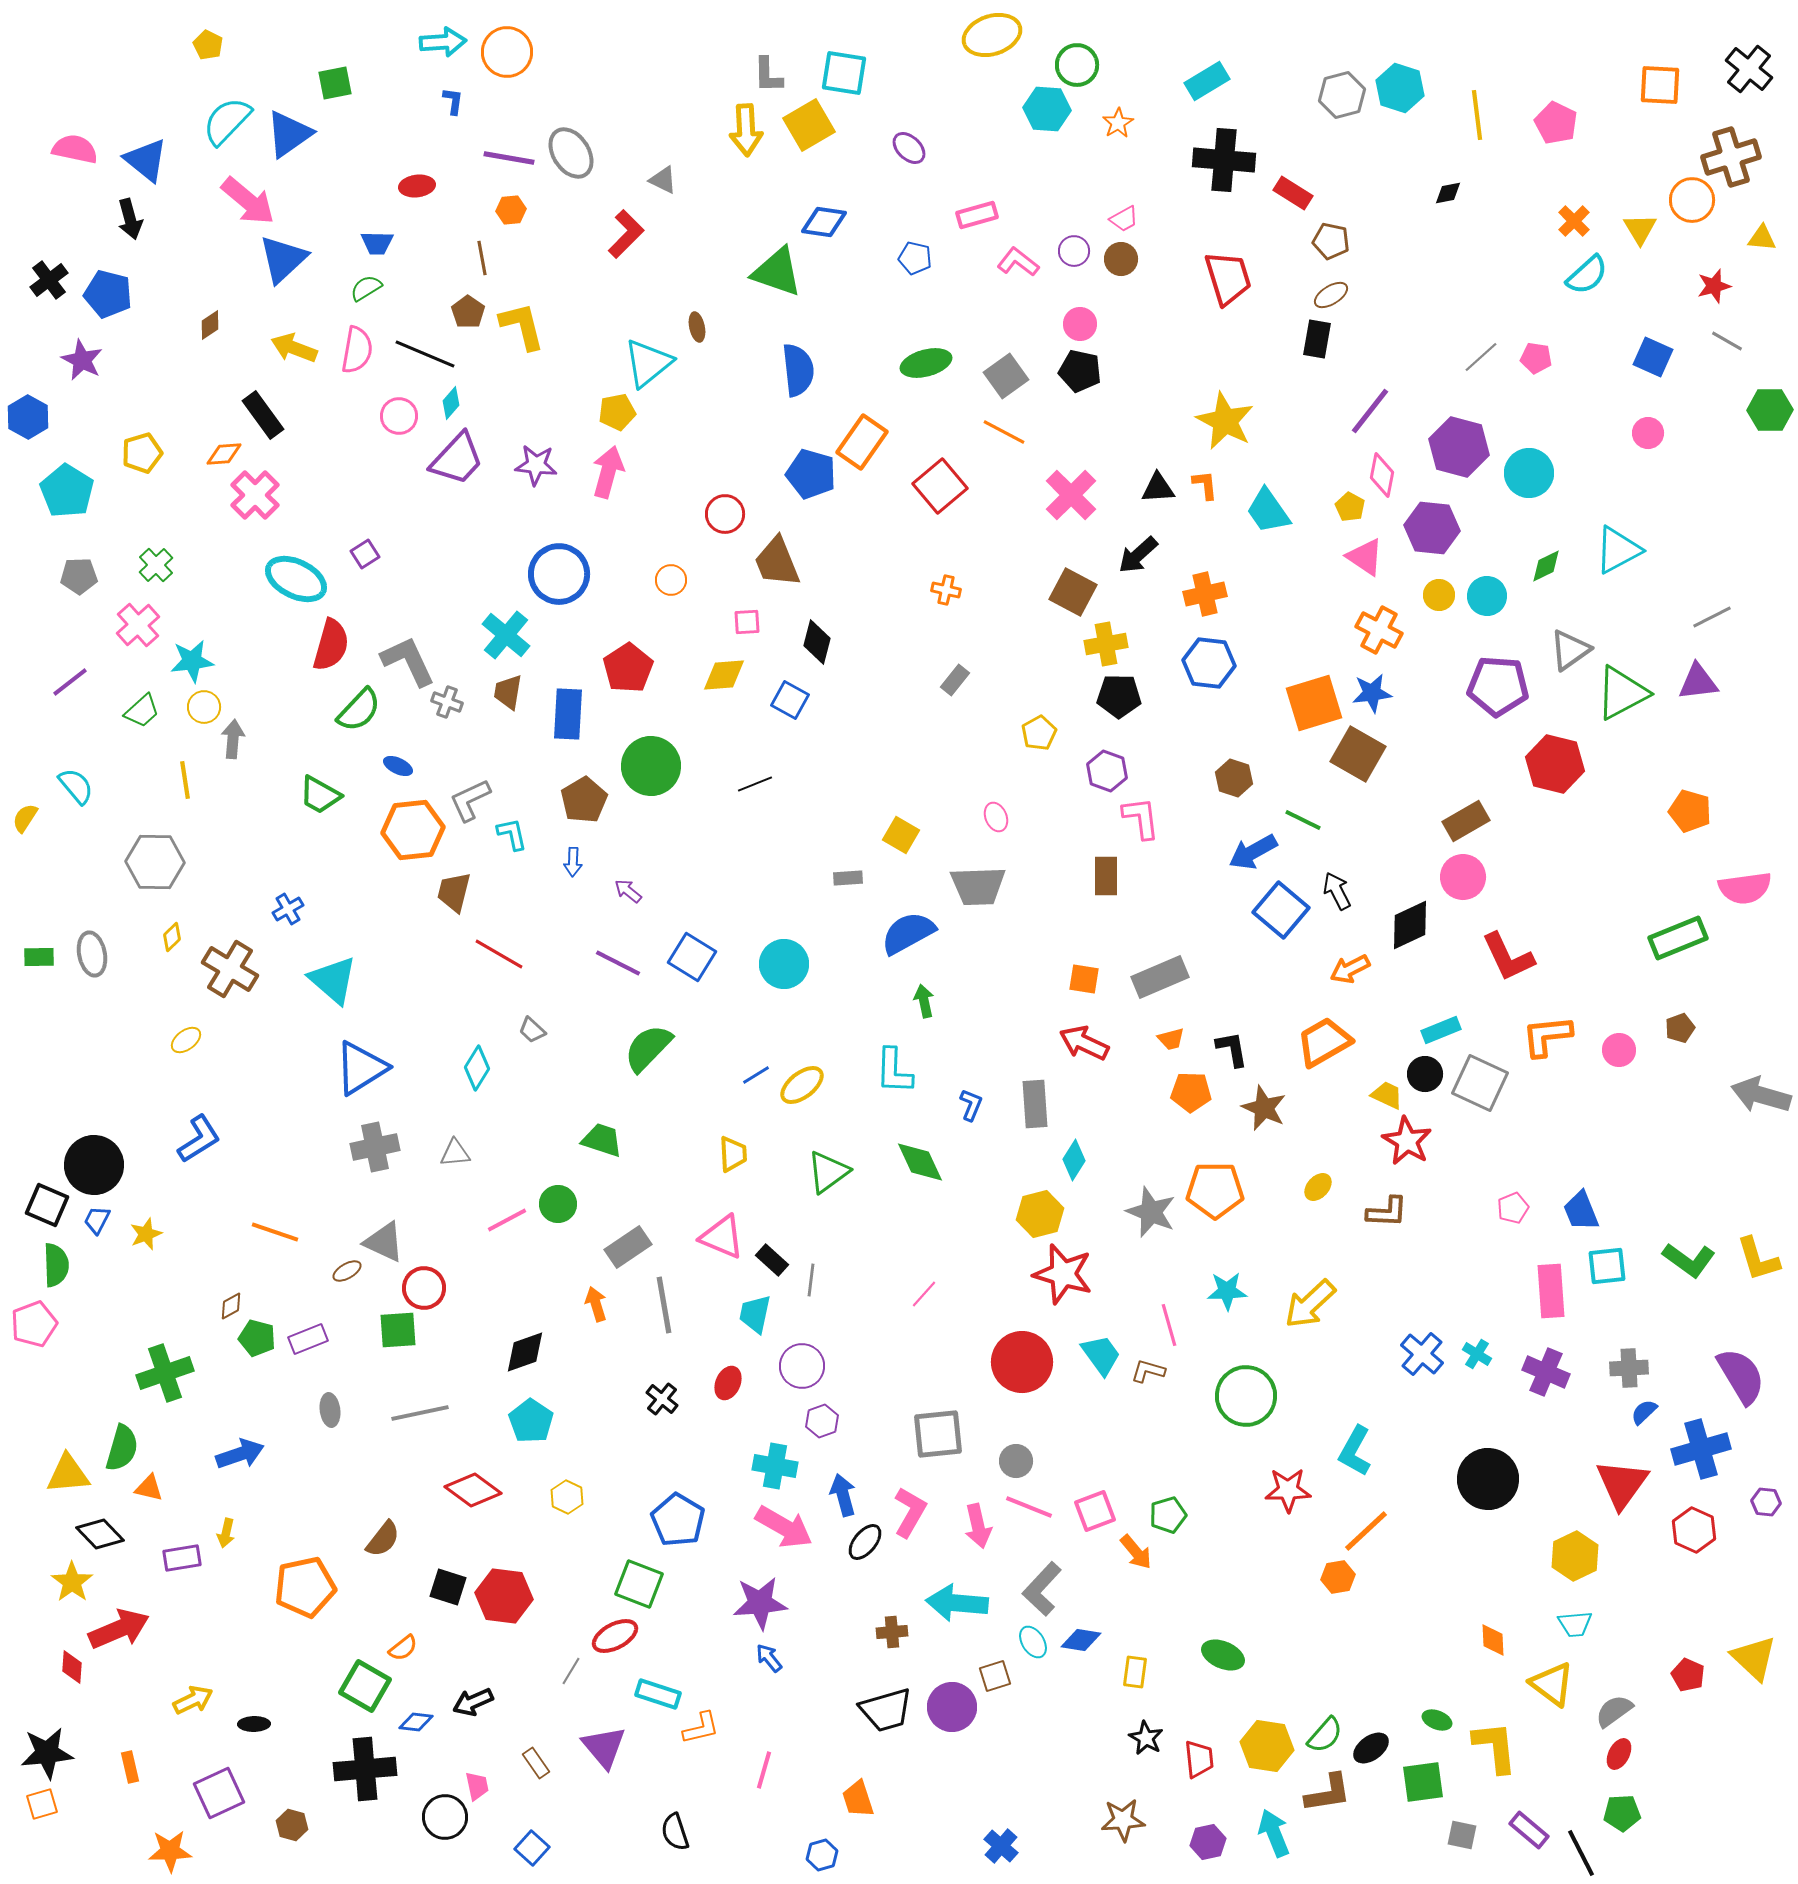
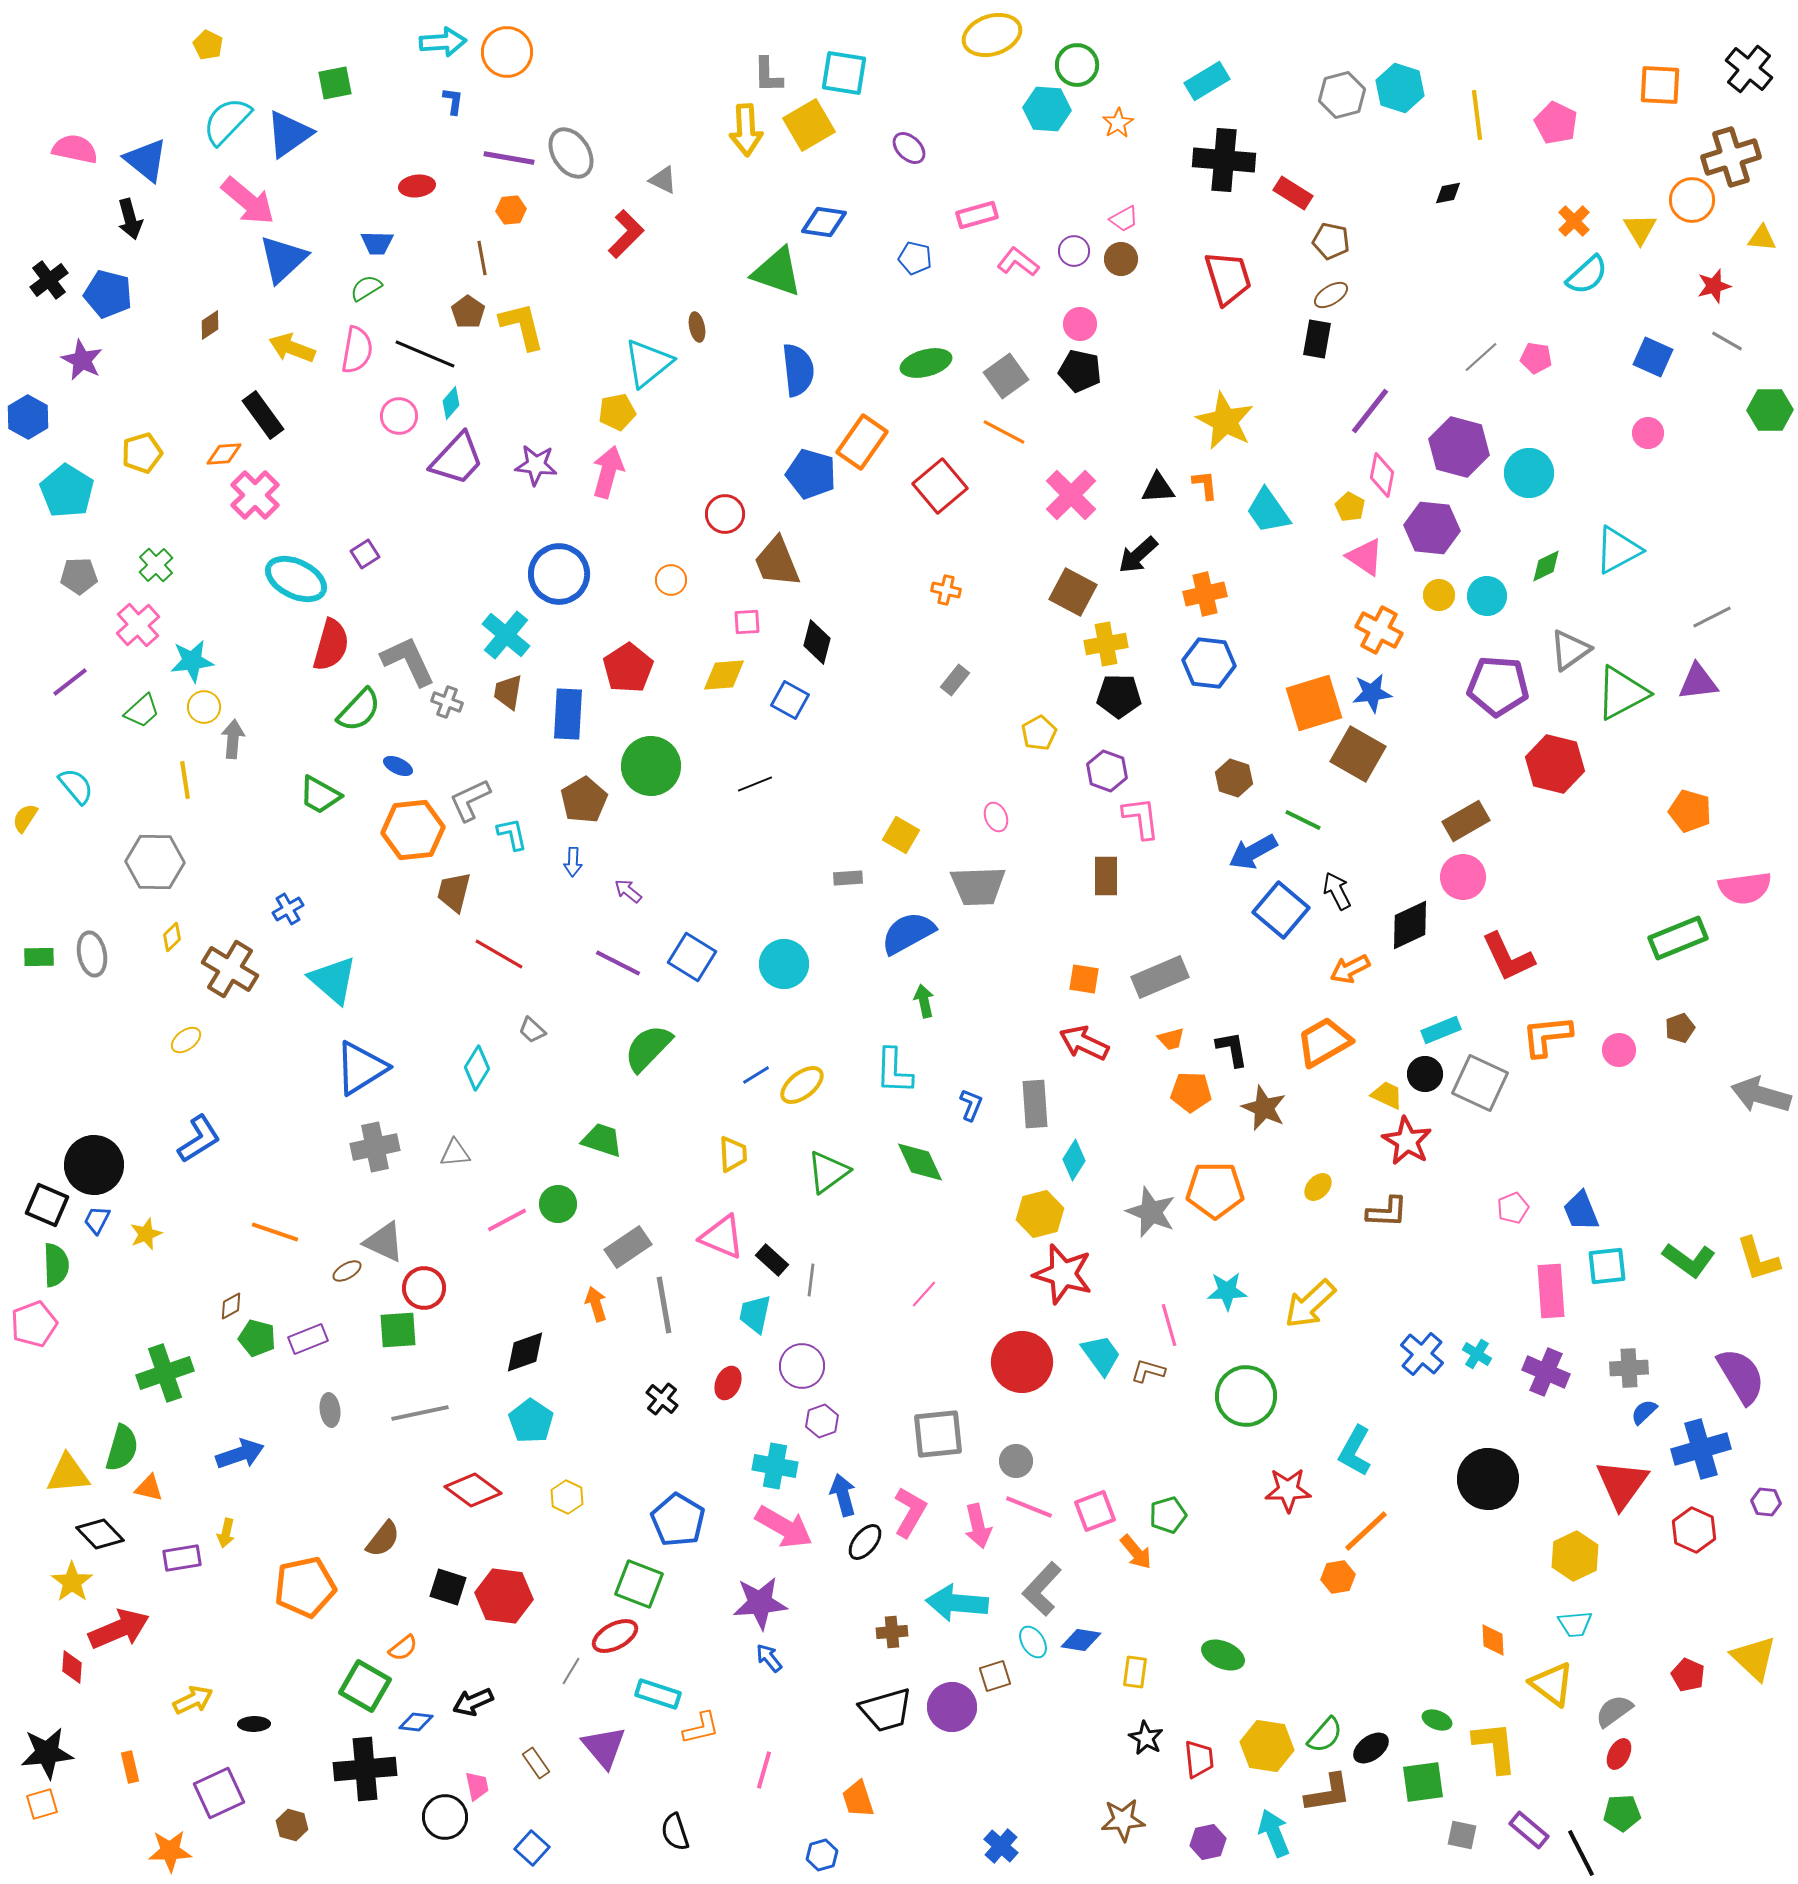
yellow arrow at (294, 348): moved 2 px left
